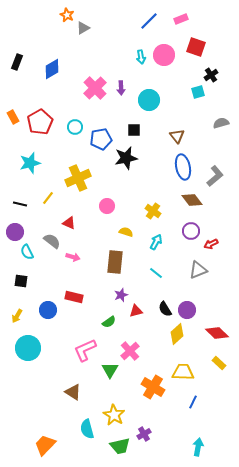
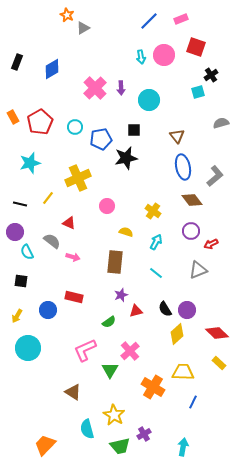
cyan arrow at (198, 447): moved 15 px left
